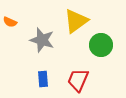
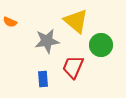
yellow triangle: rotated 44 degrees counterclockwise
gray star: moved 5 px right, 1 px down; rotated 25 degrees counterclockwise
red trapezoid: moved 5 px left, 13 px up
